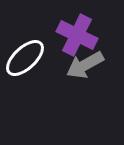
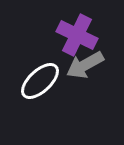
white ellipse: moved 15 px right, 23 px down
